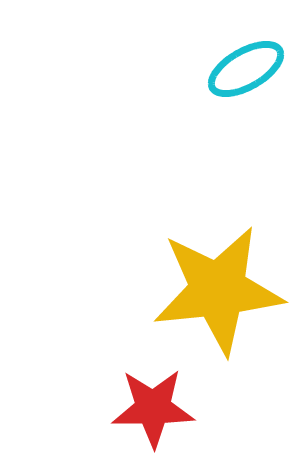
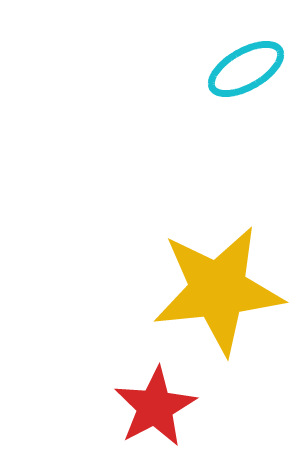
red star: moved 2 px right, 1 px up; rotated 28 degrees counterclockwise
